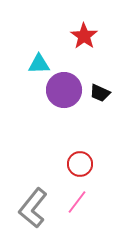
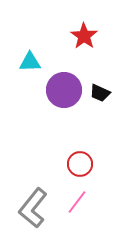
cyan triangle: moved 9 px left, 2 px up
